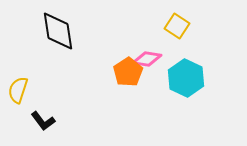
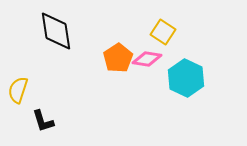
yellow square: moved 14 px left, 6 px down
black diamond: moved 2 px left
orange pentagon: moved 10 px left, 14 px up
black L-shape: rotated 20 degrees clockwise
